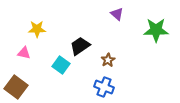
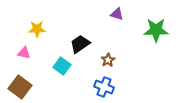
purple triangle: rotated 24 degrees counterclockwise
black trapezoid: moved 2 px up
cyan square: moved 1 px right, 1 px down
brown square: moved 4 px right
